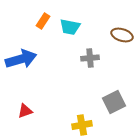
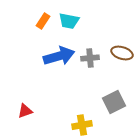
cyan trapezoid: moved 1 px left, 6 px up
brown ellipse: moved 18 px down
blue arrow: moved 38 px right, 3 px up
